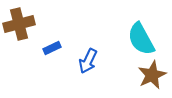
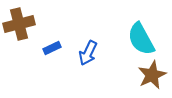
blue arrow: moved 8 px up
